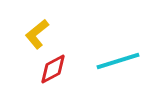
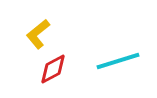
yellow L-shape: moved 1 px right
